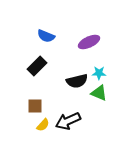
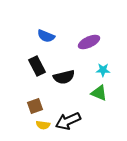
black rectangle: rotated 72 degrees counterclockwise
cyan star: moved 4 px right, 3 px up
black semicircle: moved 13 px left, 4 px up
brown square: rotated 21 degrees counterclockwise
yellow semicircle: rotated 56 degrees clockwise
